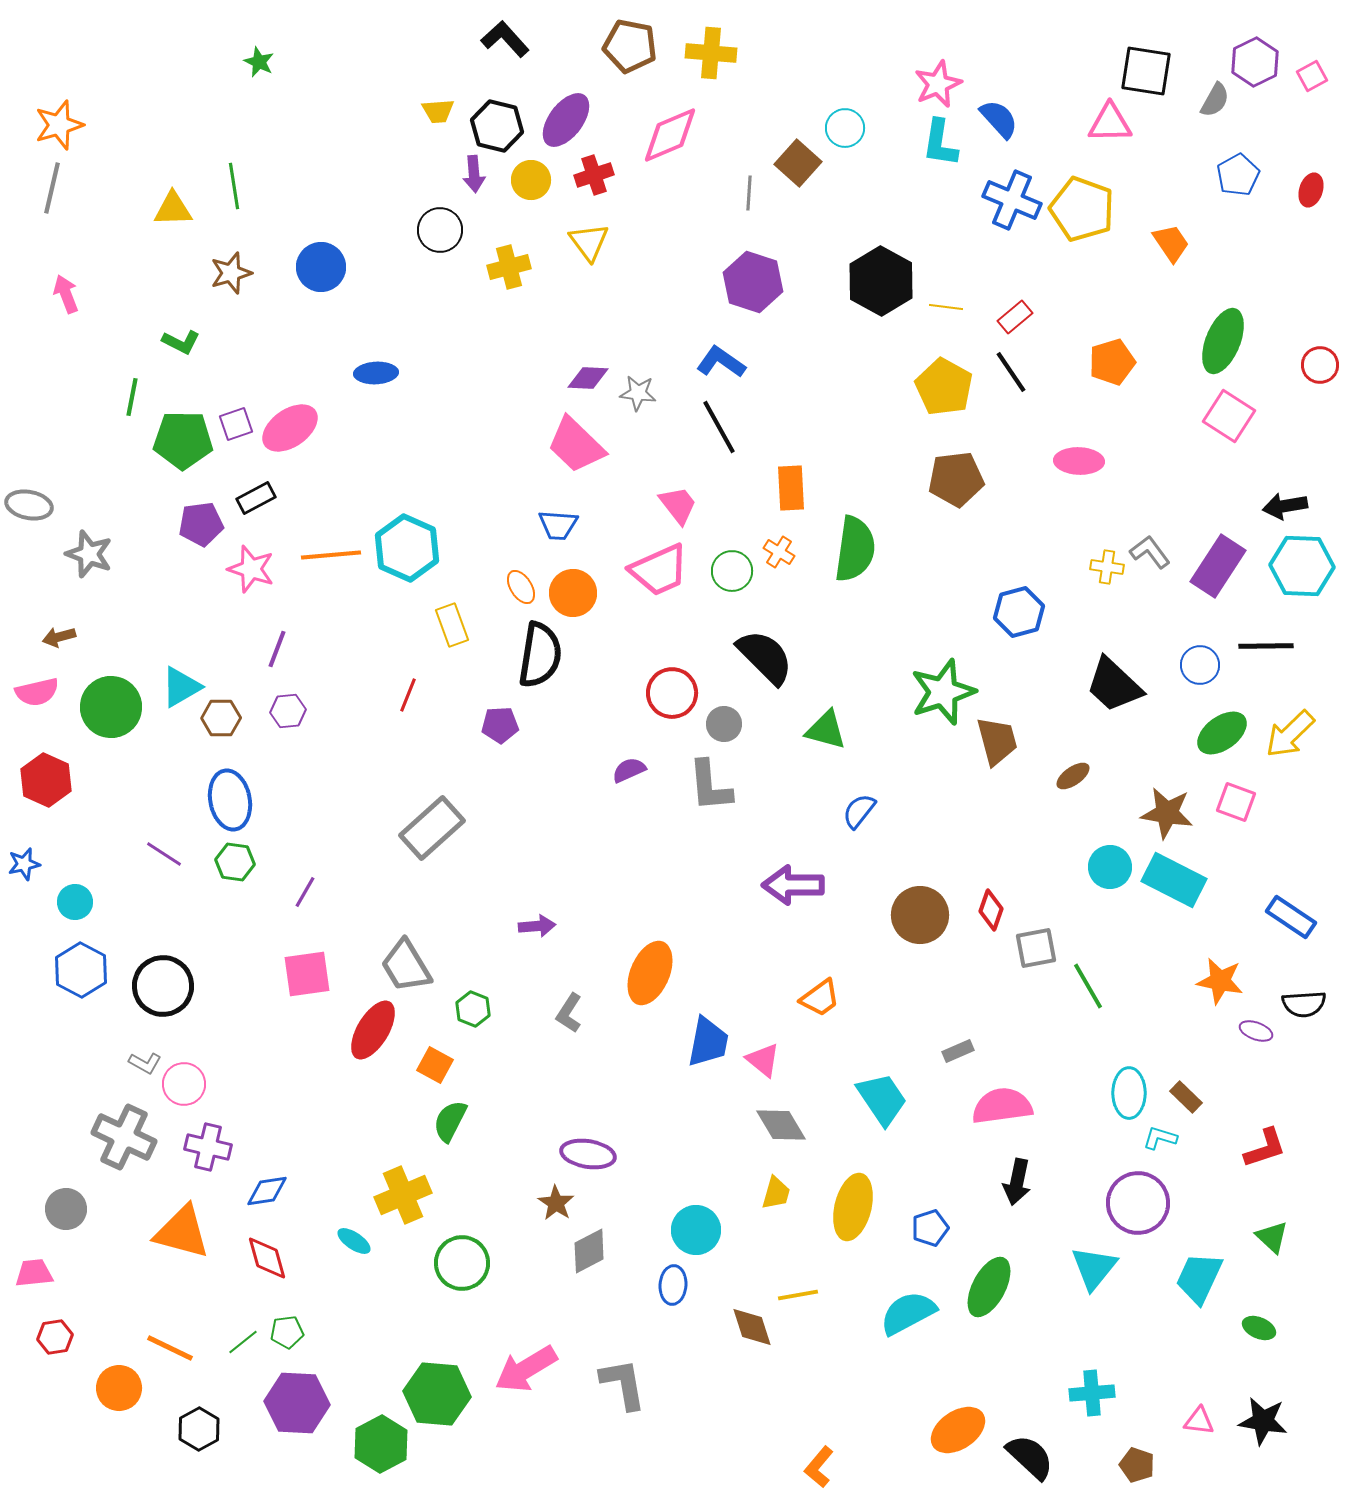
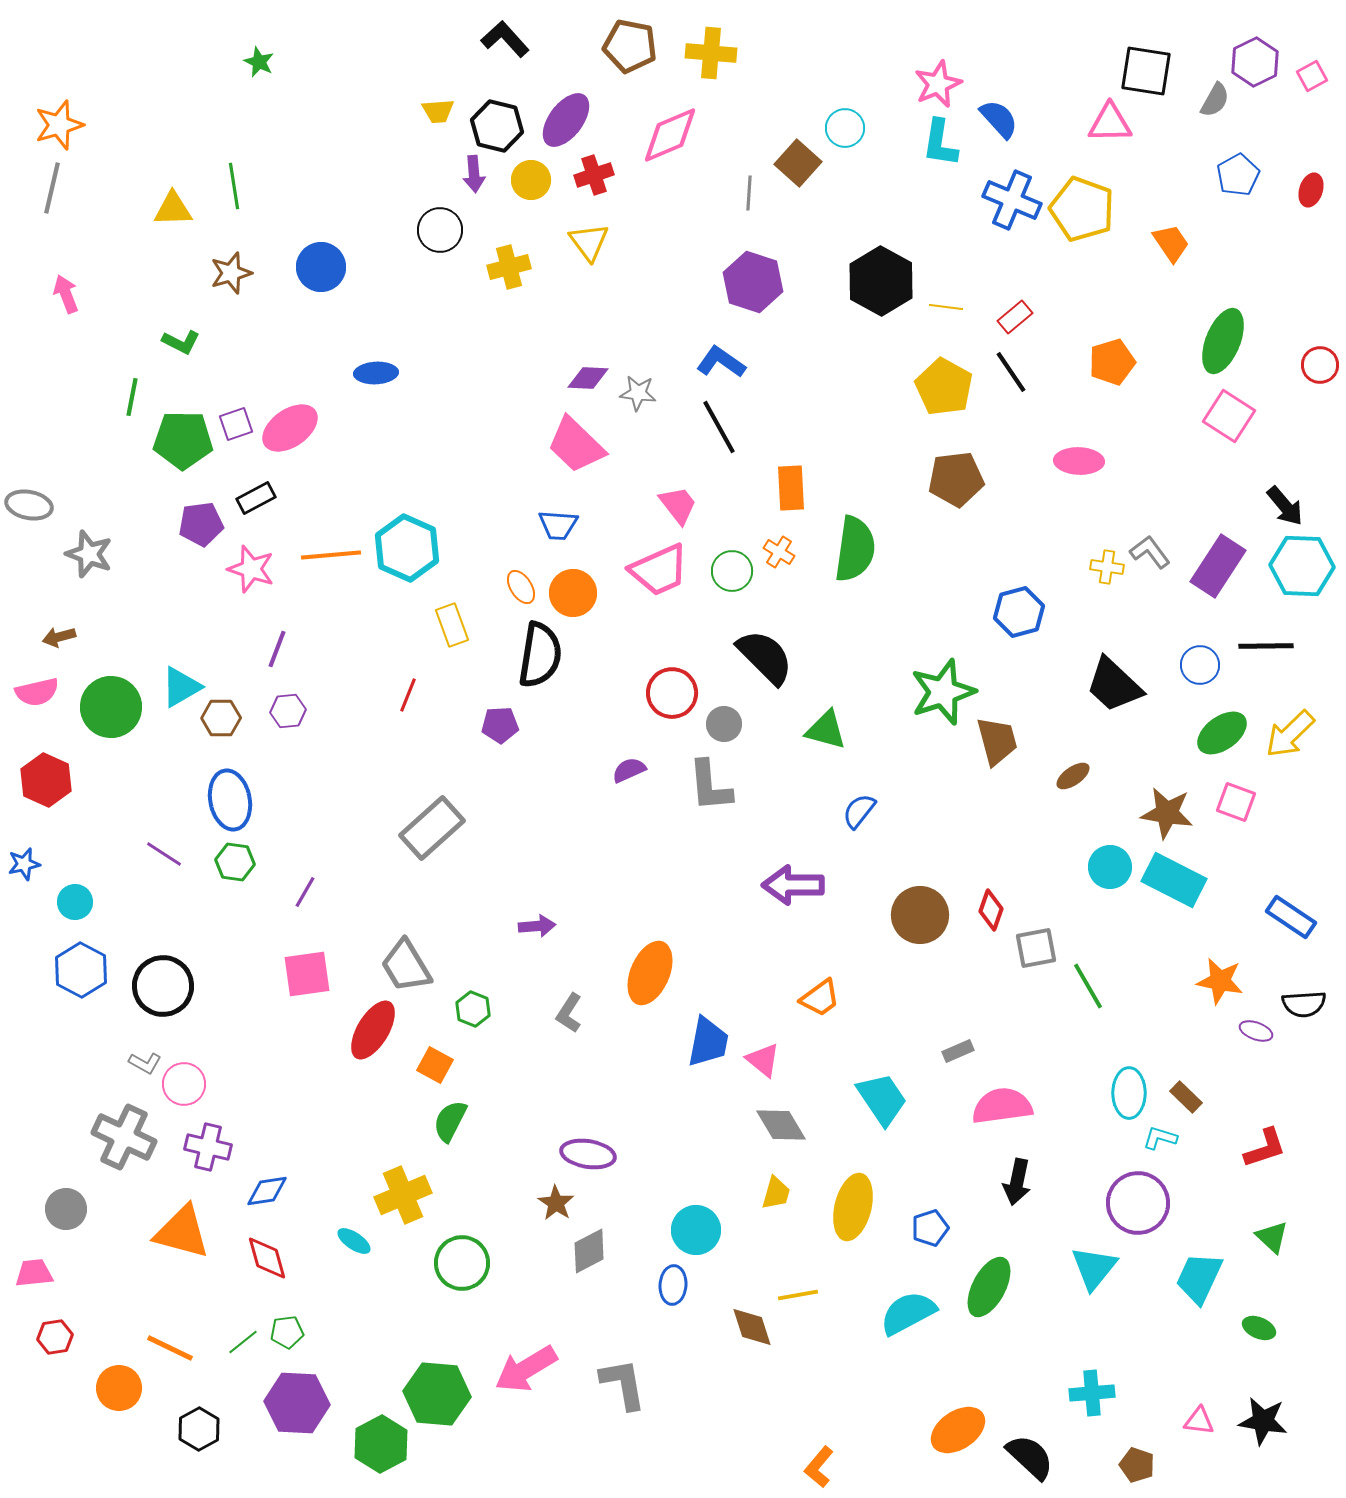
black arrow at (1285, 506): rotated 120 degrees counterclockwise
